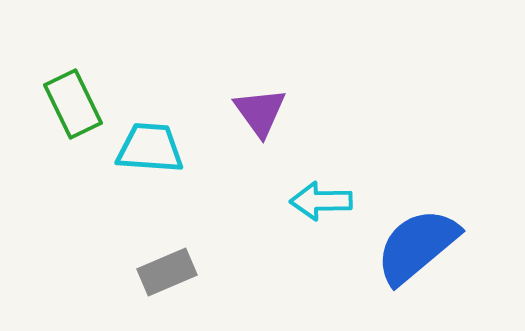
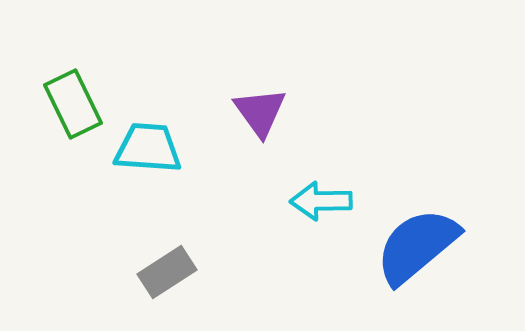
cyan trapezoid: moved 2 px left
gray rectangle: rotated 10 degrees counterclockwise
